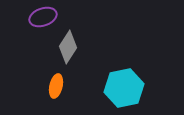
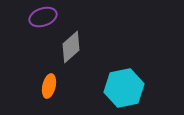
gray diamond: moved 3 px right; rotated 16 degrees clockwise
orange ellipse: moved 7 px left
